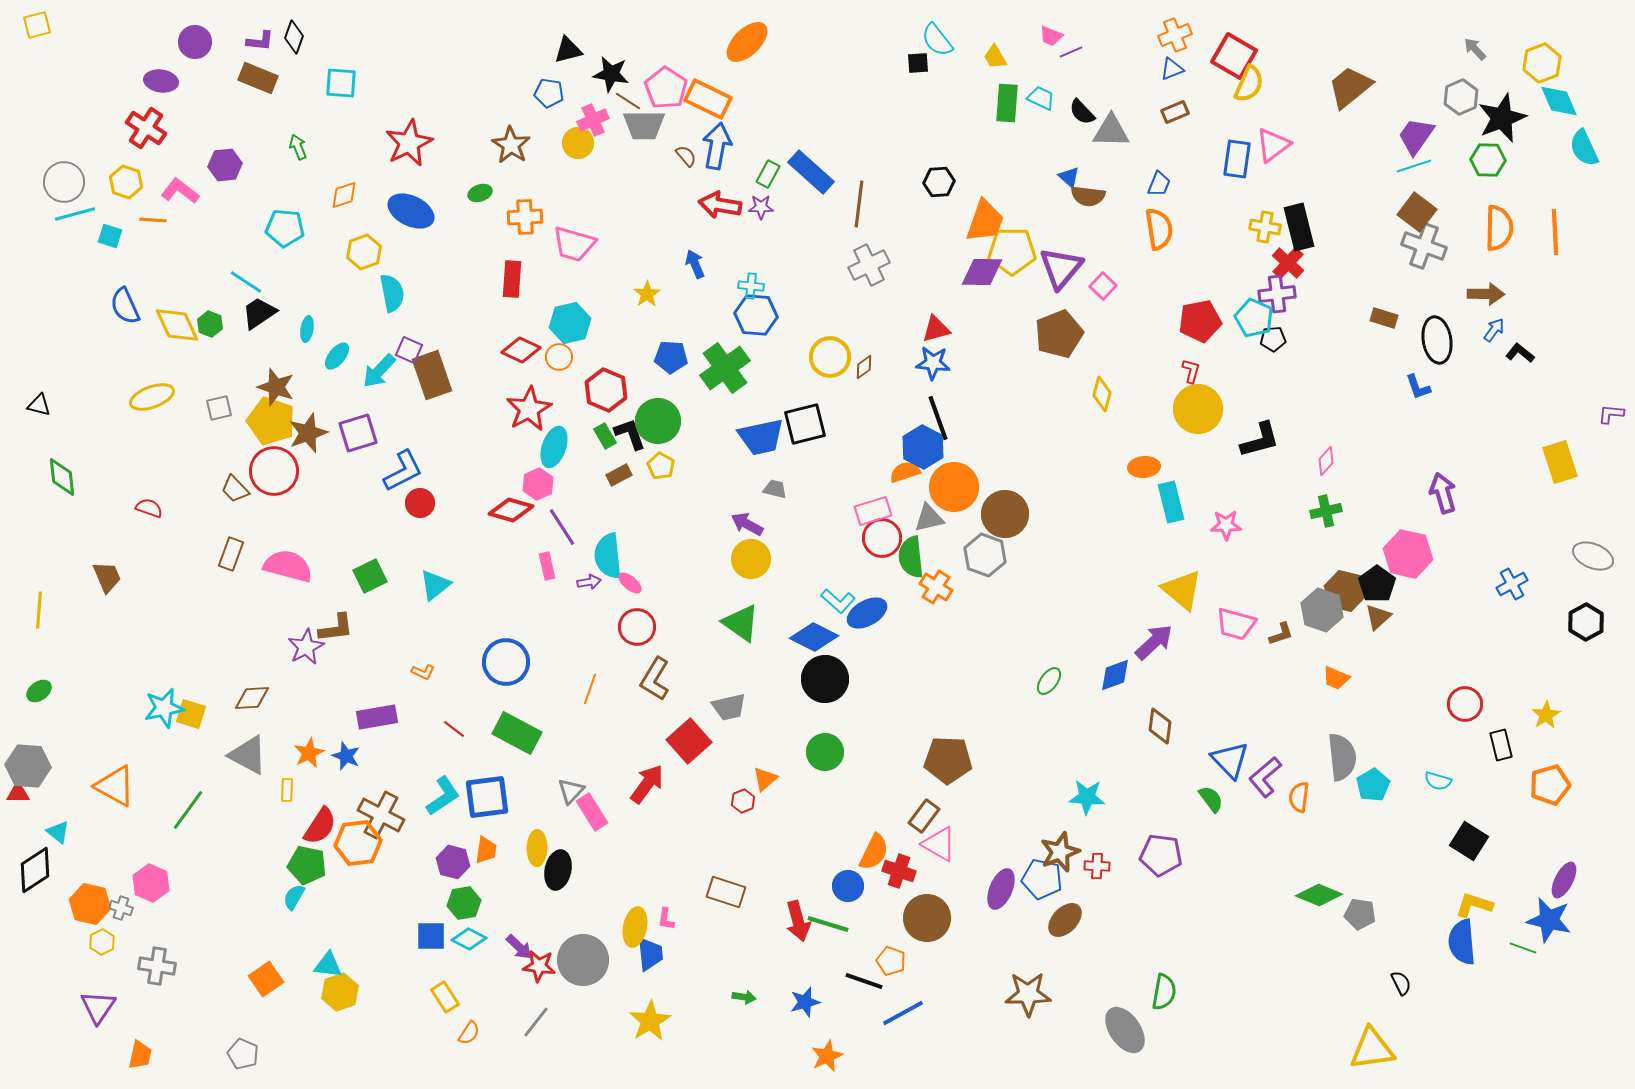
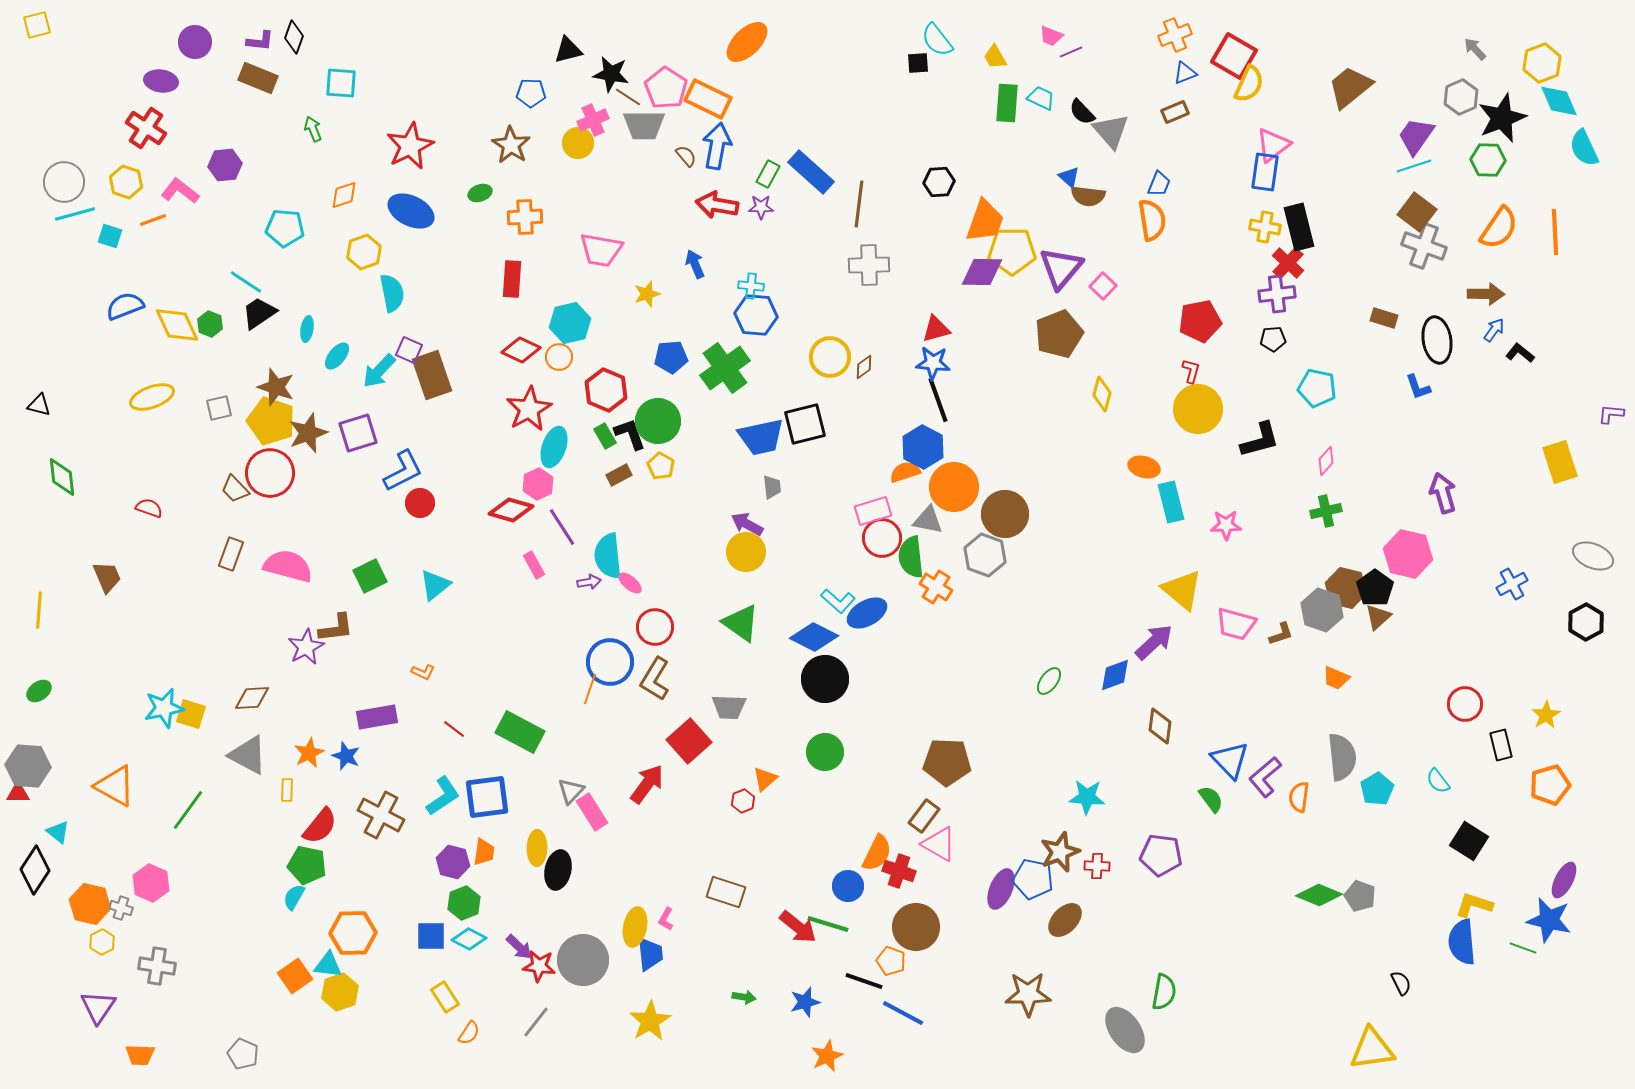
blue triangle at (1172, 69): moved 13 px right, 4 px down
blue pentagon at (549, 93): moved 18 px left; rotated 8 degrees counterclockwise
brown line at (628, 101): moved 4 px up
gray triangle at (1111, 131): rotated 48 degrees clockwise
red star at (409, 143): moved 1 px right, 3 px down
green arrow at (298, 147): moved 15 px right, 18 px up
blue rectangle at (1237, 159): moved 28 px right, 13 px down
red arrow at (720, 205): moved 3 px left
orange line at (153, 220): rotated 24 degrees counterclockwise
orange semicircle at (1499, 228): rotated 33 degrees clockwise
orange semicircle at (1159, 229): moved 7 px left, 9 px up
pink trapezoid at (574, 244): moved 27 px right, 6 px down; rotated 6 degrees counterclockwise
gray cross at (869, 265): rotated 24 degrees clockwise
yellow star at (647, 294): rotated 16 degrees clockwise
blue semicircle at (125, 306): rotated 93 degrees clockwise
cyan pentagon at (1254, 318): moved 63 px right, 70 px down; rotated 12 degrees counterclockwise
blue pentagon at (671, 357): rotated 8 degrees counterclockwise
black line at (938, 418): moved 18 px up
orange ellipse at (1144, 467): rotated 20 degrees clockwise
red circle at (274, 471): moved 4 px left, 2 px down
gray trapezoid at (775, 489): moved 3 px left, 2 px up; rotated 70 degrees clockwise
gray triangle at (929, 518): moved 1 px left, 2 px down; rotated 24 degrees clockwise
yellow circle at (751, 559): moved 5 px left, 7 px up
pink rectangle at (547, 566): moved 13 px left, 1 px up; rotated 16 degrees counterclockwise
black pentagon at (1377, 584): moved 2 px left, 4 px down
brown hexagon at (1345, 591): moved 1 px right, 3 px up
red circle at (637, 627): moved 18 px right
blue circle at (506, 662): moved 104 px right
gray trapezoid at (729, 707): rotated 15 degrees clockwise
green rectangle at (517, 733): moved 3 px right, 1 px up
brown pentagon at (948, 760): moved 1 px left, 2 px down
cyan semicircle at (1438, 781): rotated 36 degrees clockwise
cyan pentagon at (1373, 785): moved 4 px right, 4 px down
red semicircle at (320, 826): rotated 6 degrees clockwise
orange hexagon at (358, 843): moved 5 px left, 90 px down; rotated 6 degrees clockwise
orange trapezoid at (486, 850): moved 2 px left, 2 px down
orange semicircle at (874, 852): moved 3 px right, 1 px down
black diamond at (35, 870): rotated 24 degrees counterclockwise
blue pentagon at (1042, 879): moved 9 px left
green hexagon at (464, 903): rotated 12 degrees counterclockwise
gray pentagon at (1360, 914): moved 18 px up; rotated 12 degrees clockwise
brown circle at (927, 918): moved 11 px left, 9 px down
pink L-shape at (666, 919): rotated 20 degrees clockwise
red arrow at (798, 921): moved 6 px down; rotated 36 degrees counterclockwise
orange square at (266, 979): moved 29 px right, 3 px up
blue line at (903, 1013): rotated 57 degrees clockwise
orange trapezoid at (140, 1055): rotated 80 degrees clockwise
